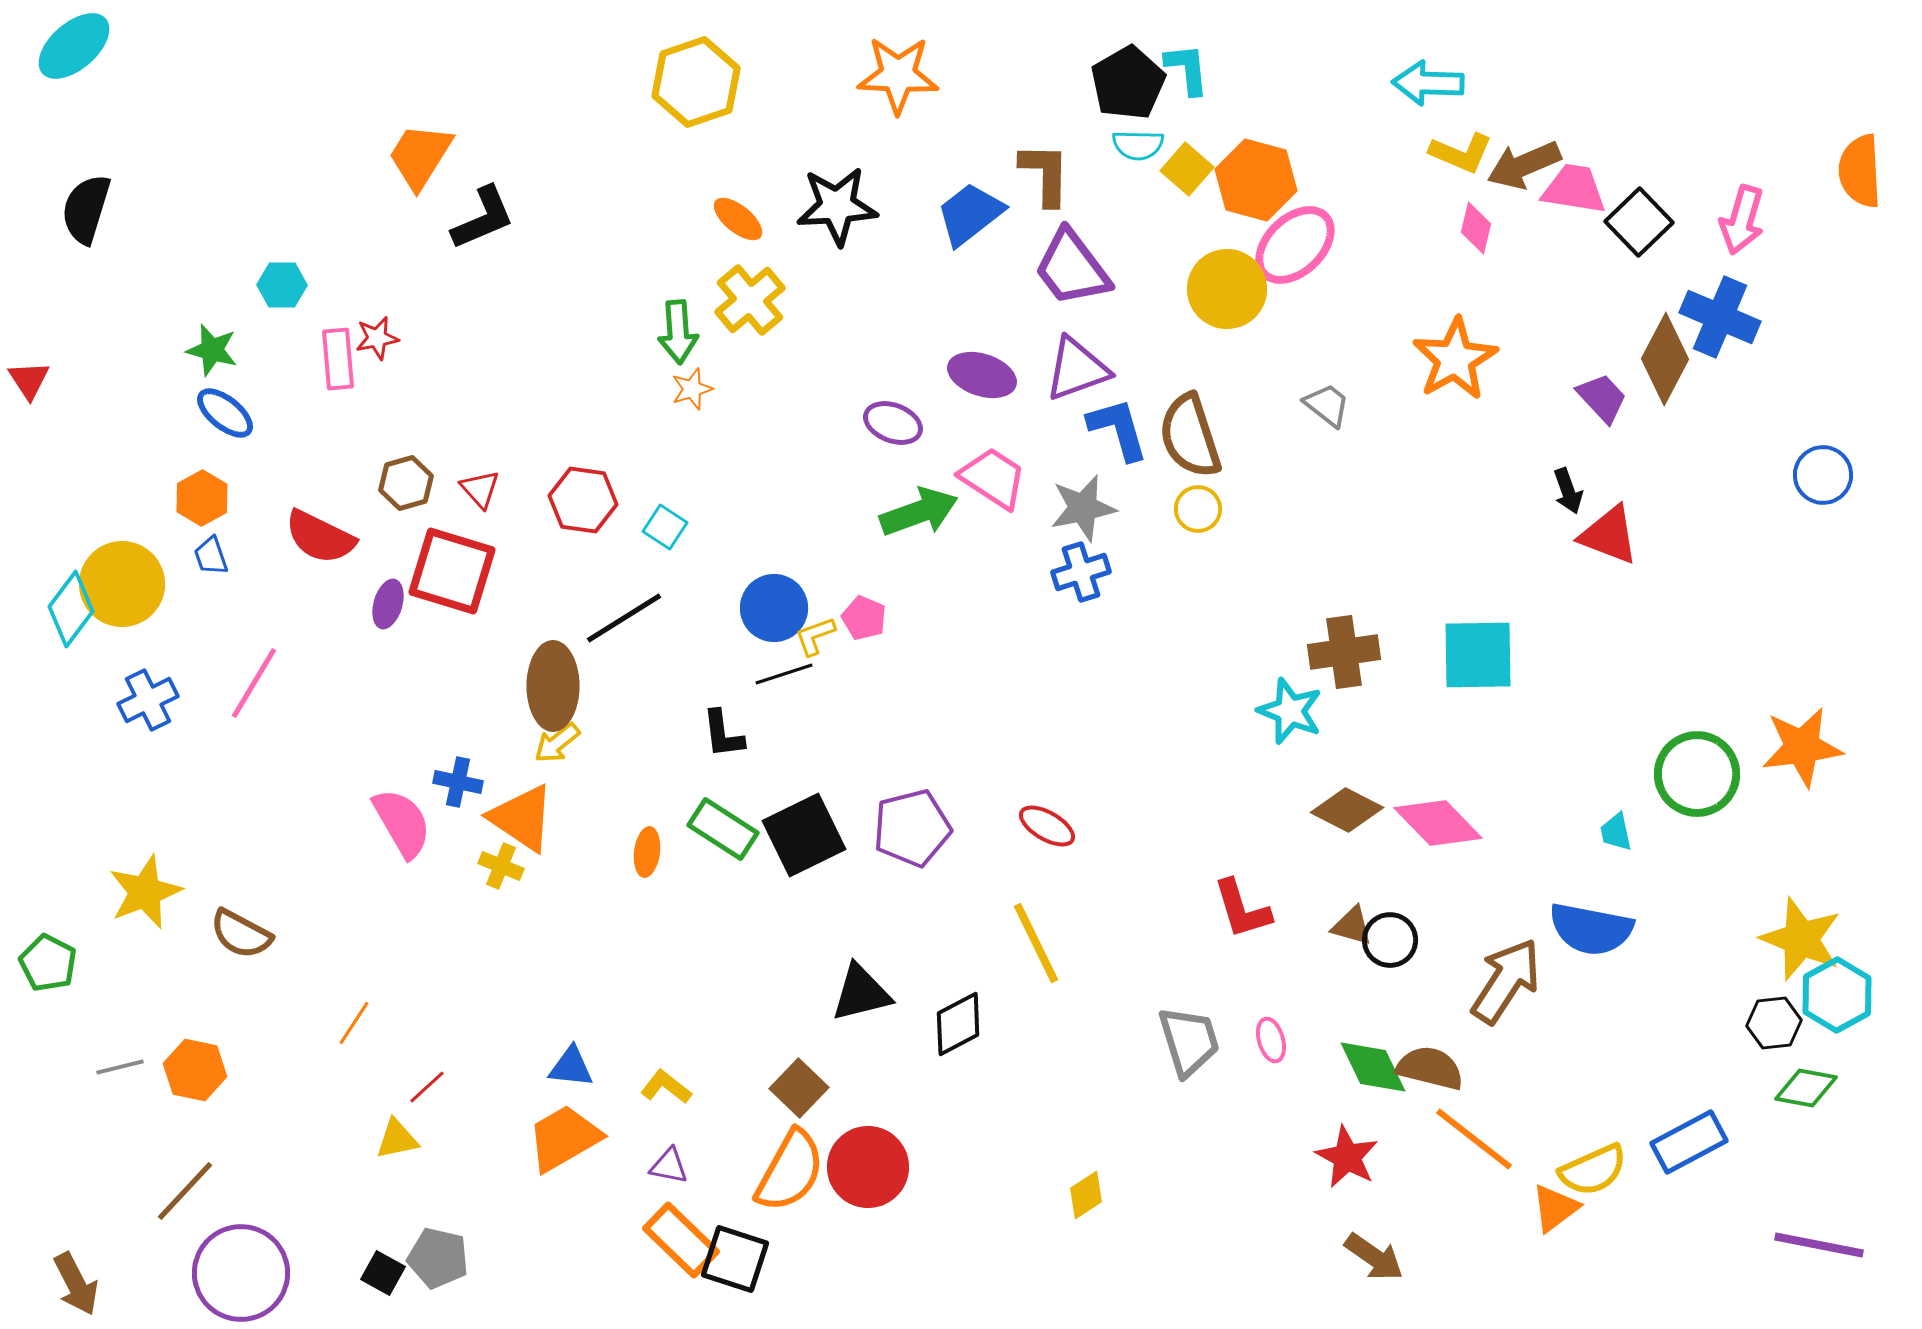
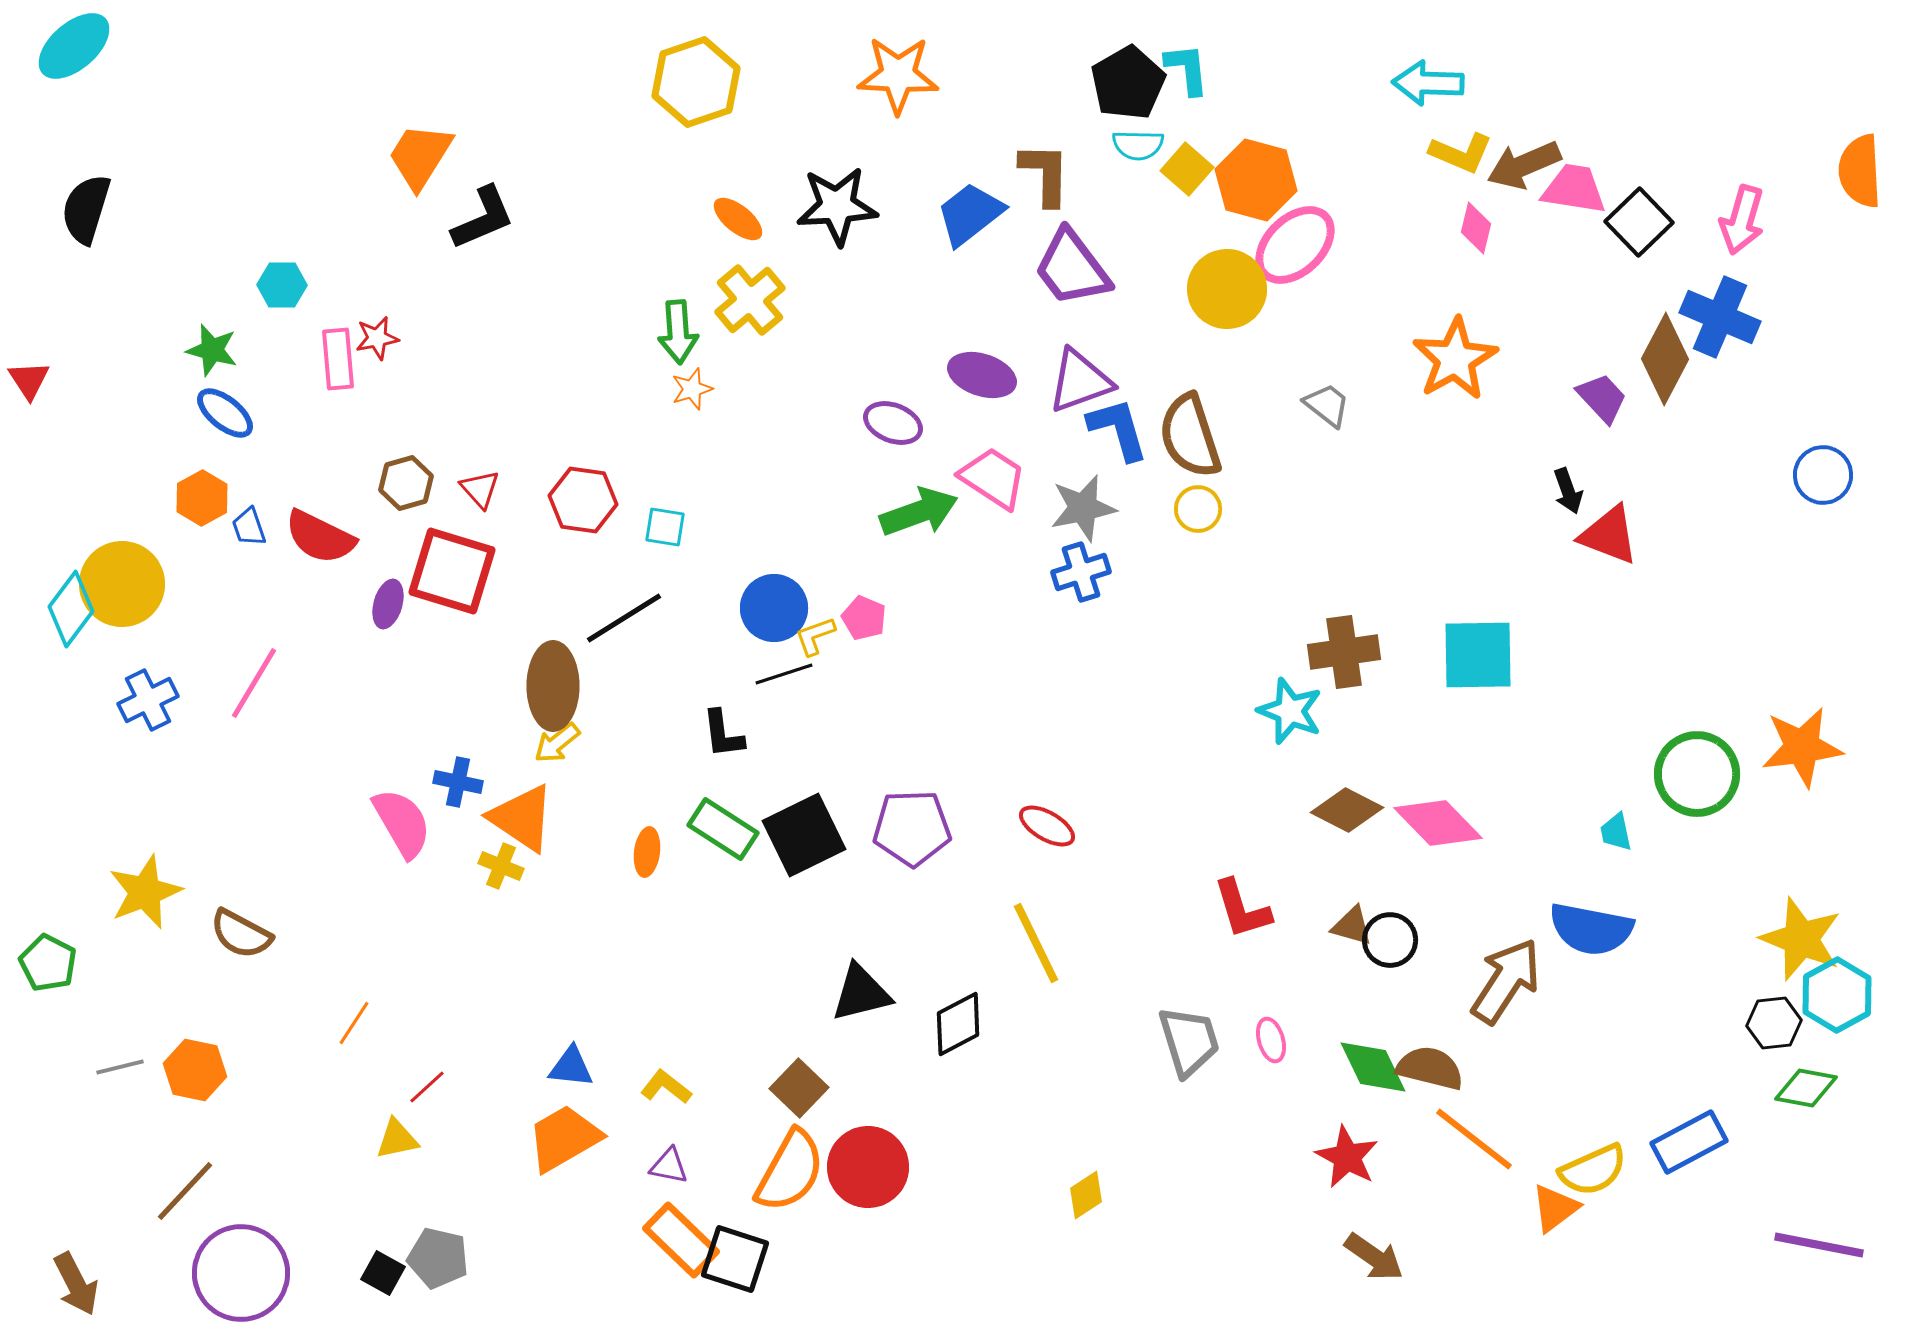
purple triangle at (1077, 369): moved 3 px right, 12 px down
cyan square at (665, 527): rotated 24 degrees counterclockwise
blue trapezoid at (211, 556): moved 38 px right, 29 px up
purple pentagon at (912, 828): rotated 12 degrees clockwise
